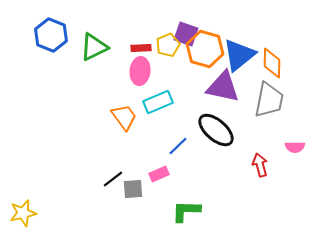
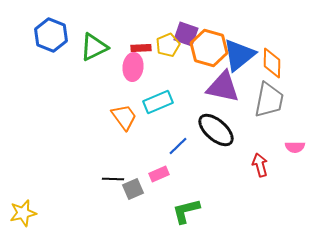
orange hexagon: moved 4 px right, 1 px up
pink ellipse: moved 7 px left, 4 px up
black line: rotated 40 degrees clockwise
gray square: rotated 20 degrees counterclockwise
green L-shape: rotated 16 degrees counterclockwise
